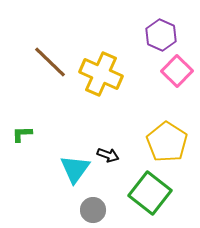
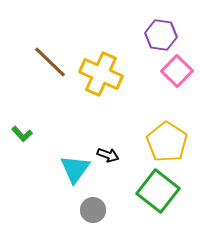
purple hexagon: rotated 16 degrees counterclockwise
green L-shape: rotated 130 degrees counterclockwise
green square: moved 8 px right, 2 px up
